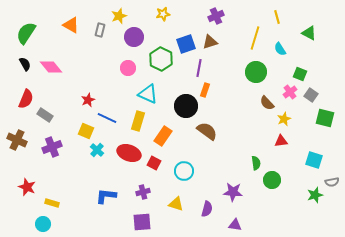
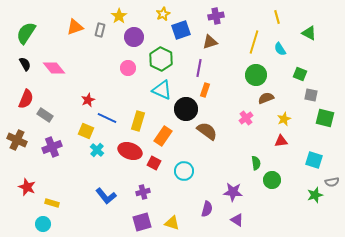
yellow star at (163, 14): rotated 16 degrees counterclockwise
yellow star at (119, 16): rotated 14 degrees counterclockwise
purple cross at (216, 16): rotated 14 degrees clockwise
orange triangle at (71, 25): moved 4 px right, 2 px down; rotated 48 degrees counterclockwise
yellow line at (255, 38): moved 1 px left, 4 px down
blue square at (186, 44): moved 5 px left, 14 px up
pink diamond at (51, 67): moved 3 px right, 1 px down
green circle at (256, 72): moved 3 px down
pink cross at (290, 92): moved 44 px left, 26 px down
cyan triangle at (148, 94): moved 14 px right, 4 px up
gray square at (311, 95): rotated 24 degrees counterclockwise
brown semicircle at (267, 103): moved 1 px left, 5 px up; rotated 112 degrees clockwise
black circle at (186, 106): moved 3 px down
red ellipse at (129, 153): moved 1 px right, 2 px up
blue L-shape at (106, 196): rotated 135 degrees counterclockwise
yellow triangle at (176, 204): moved 4 px left, 19 px down
purple square at (142, 222): rotated 12 degrees counterclockwise
purple triangle at (235, 225): moved 2 px right, 5 px up; rotated 24 degrees clockwise
